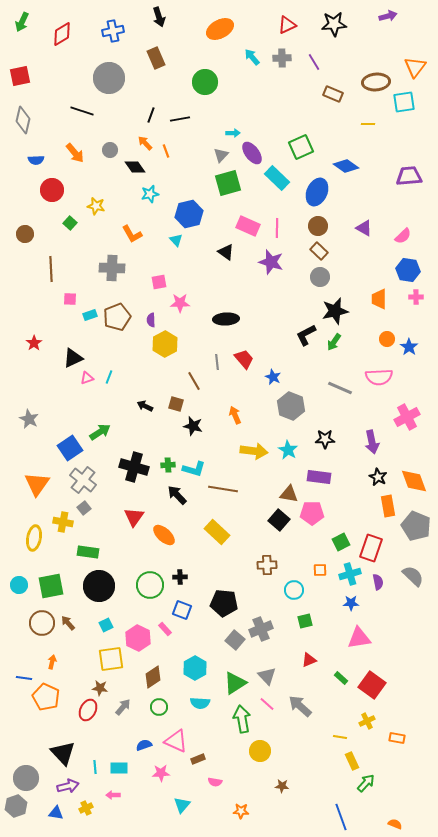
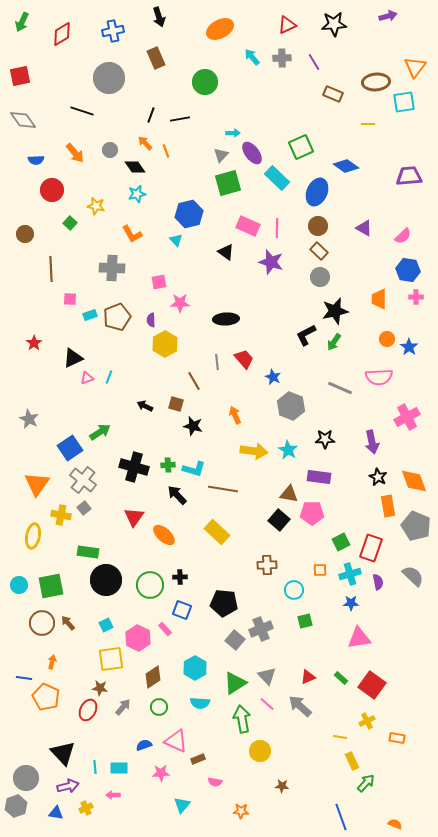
gray diamond at (23, 120): rotated 48 degrees counterclockwise
cyan star at (150, 194): moved 13 px left
yellow cross at (63, 522): moved 2 px left, 7 px up
yellow ellipse at (34, 538): moved 1 px left, 2 px up
black circle at (99, 586): moved 7 px right, 6 px up
red triangle at (309, 660): moved 1 px left, 17 px down
